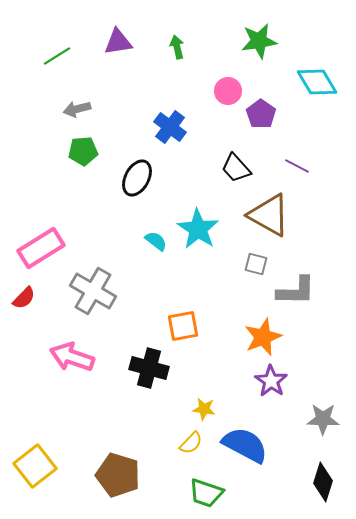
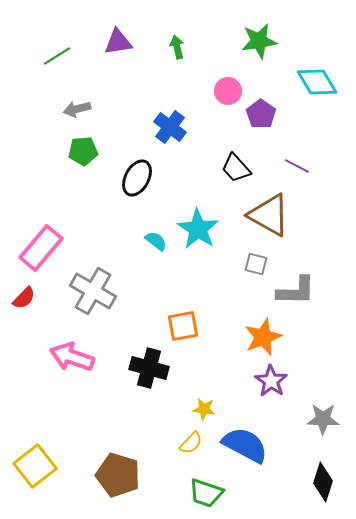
pink rectangle: rotated 18 degrees counterclockwise
